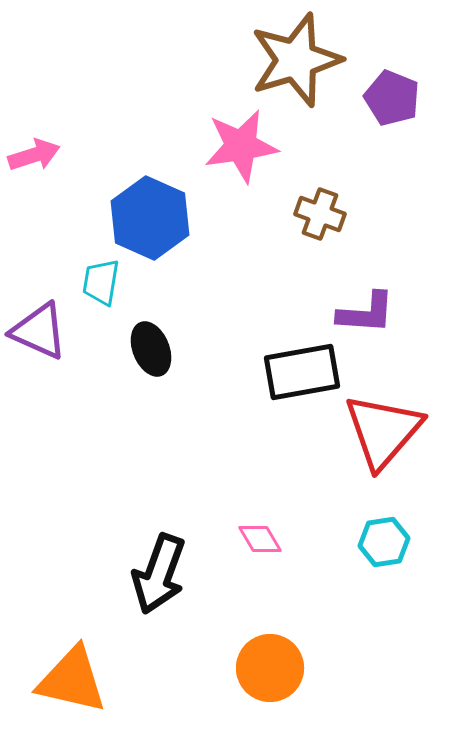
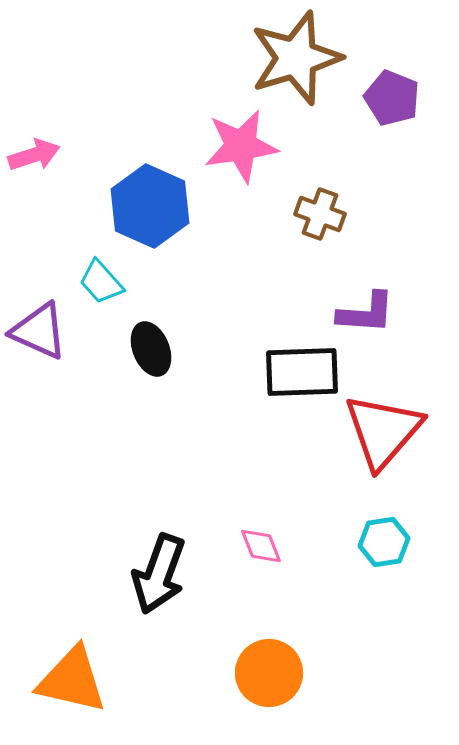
brown star: moved 2 px up
blue hexagon: moved 12 px up
cyan trapezoid: rotated 51 degrees counterclockwise
black rectangle: rotated 8 degrees clockwise
pink diamond: moved 1 px right, 7 px down; rotated 9 degrees clockwise
orange circle: moved 1 px left, 5 px down
